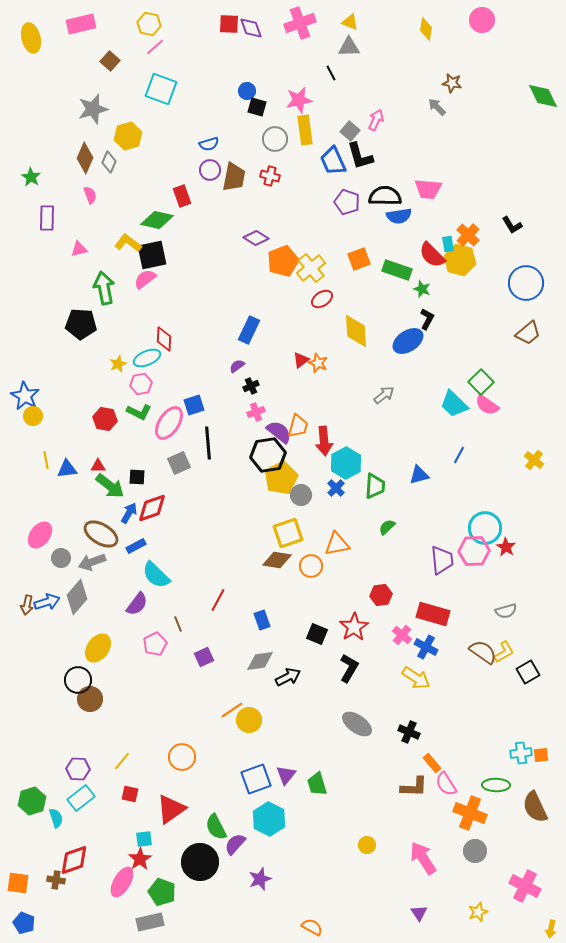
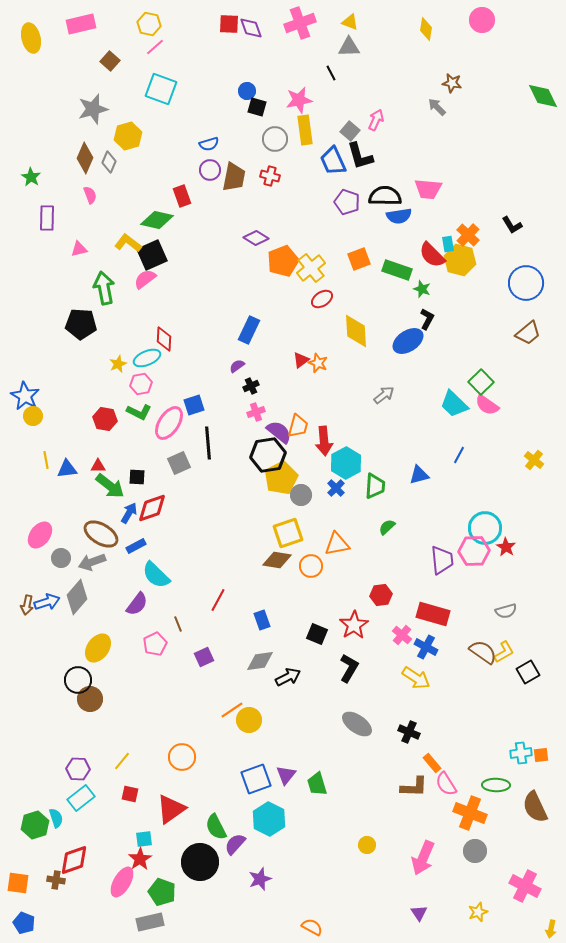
black square at (152, 255): rotated 12 degrees counterclockwise
red star at (354, 627): moved 2 px up
green hexagon at (32, 801): moved 3 px right, 24 px down
pink arrow at (423, 858): rotated 124 degrees counterclockwise
